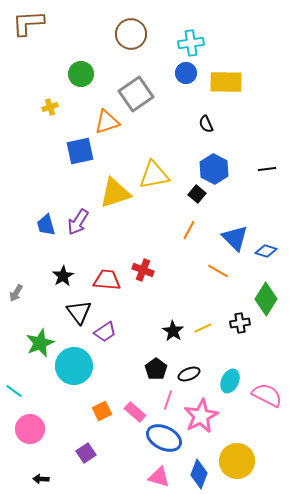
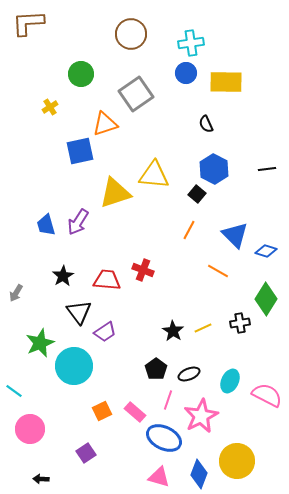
yellow cross at (50, 107): rotated 14 degrees counterclockwise
orange triangle at (107, 122): moved 2 px left, 2 px down
yellow triangle at (154, 175): rotated 16 degrees clockwise
blue triangle at (235, 238): moved 3 px up
